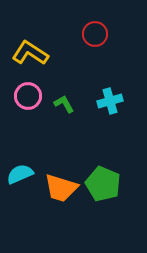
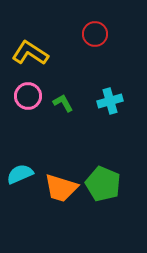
green L-shape: moved 1 px left, 1 px up
